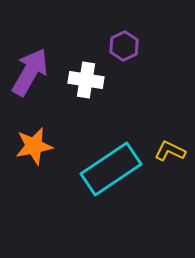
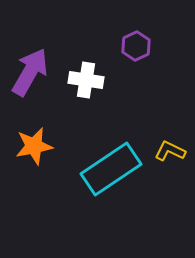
purple hexagon: moved 12 px right
